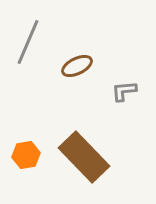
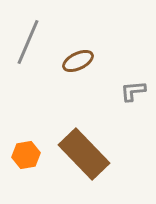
brown ellipse: moved 1 px right, 5 px up
gray L-shape: moved 9 px right
brown rectangle: moved 3 px up
